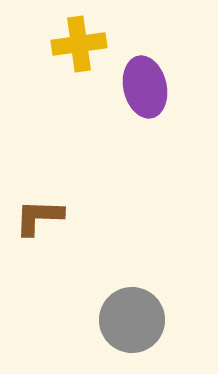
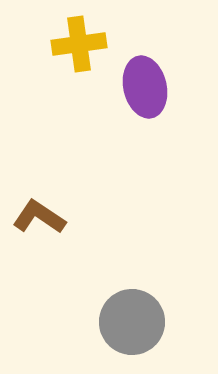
brown L-shape: rotated 32 degrees clockwise
gray circle: moved 2 px down
